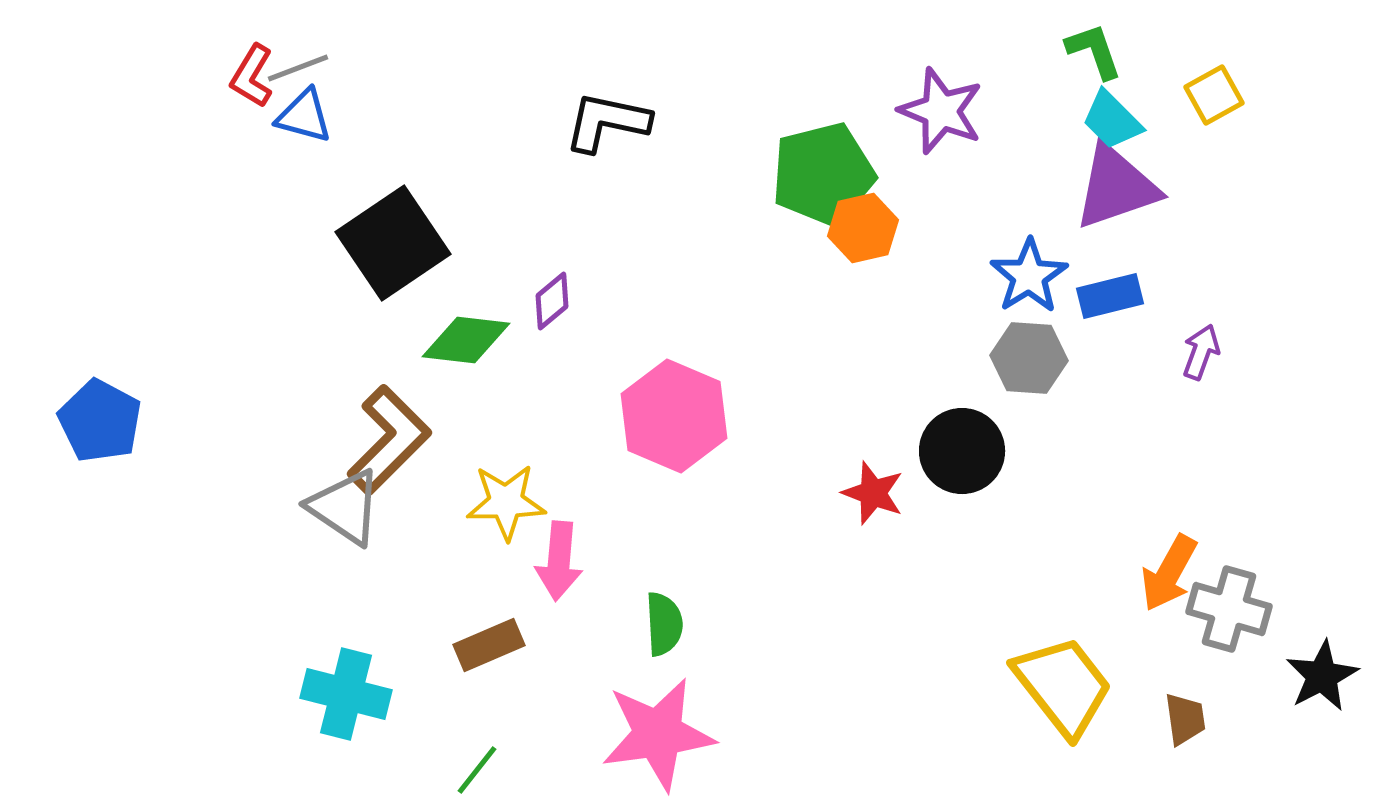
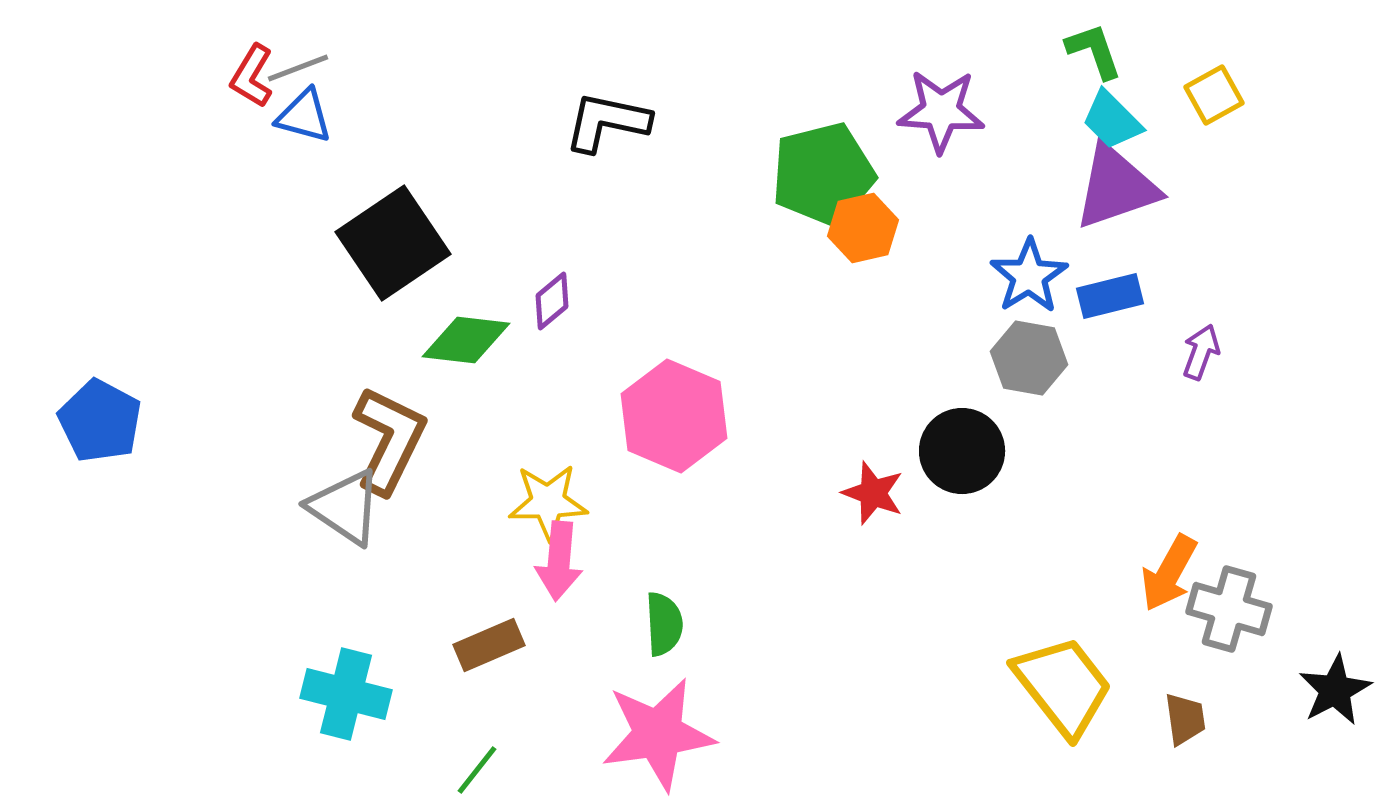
purple star: rotated 18 degrees counterclockwise
gray hexagon: rotated 6 degrees clockwise
brown L-shape: rotated 19 degrees counterclockwise
yellow star: moved 42 px right
black star: moved 13 px right, 14 px down
